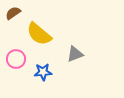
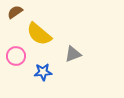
brown semicircle: moved 2 px right, 1 px up
gray triangle: moved 2 px left
pink circle: moved 3 px up
